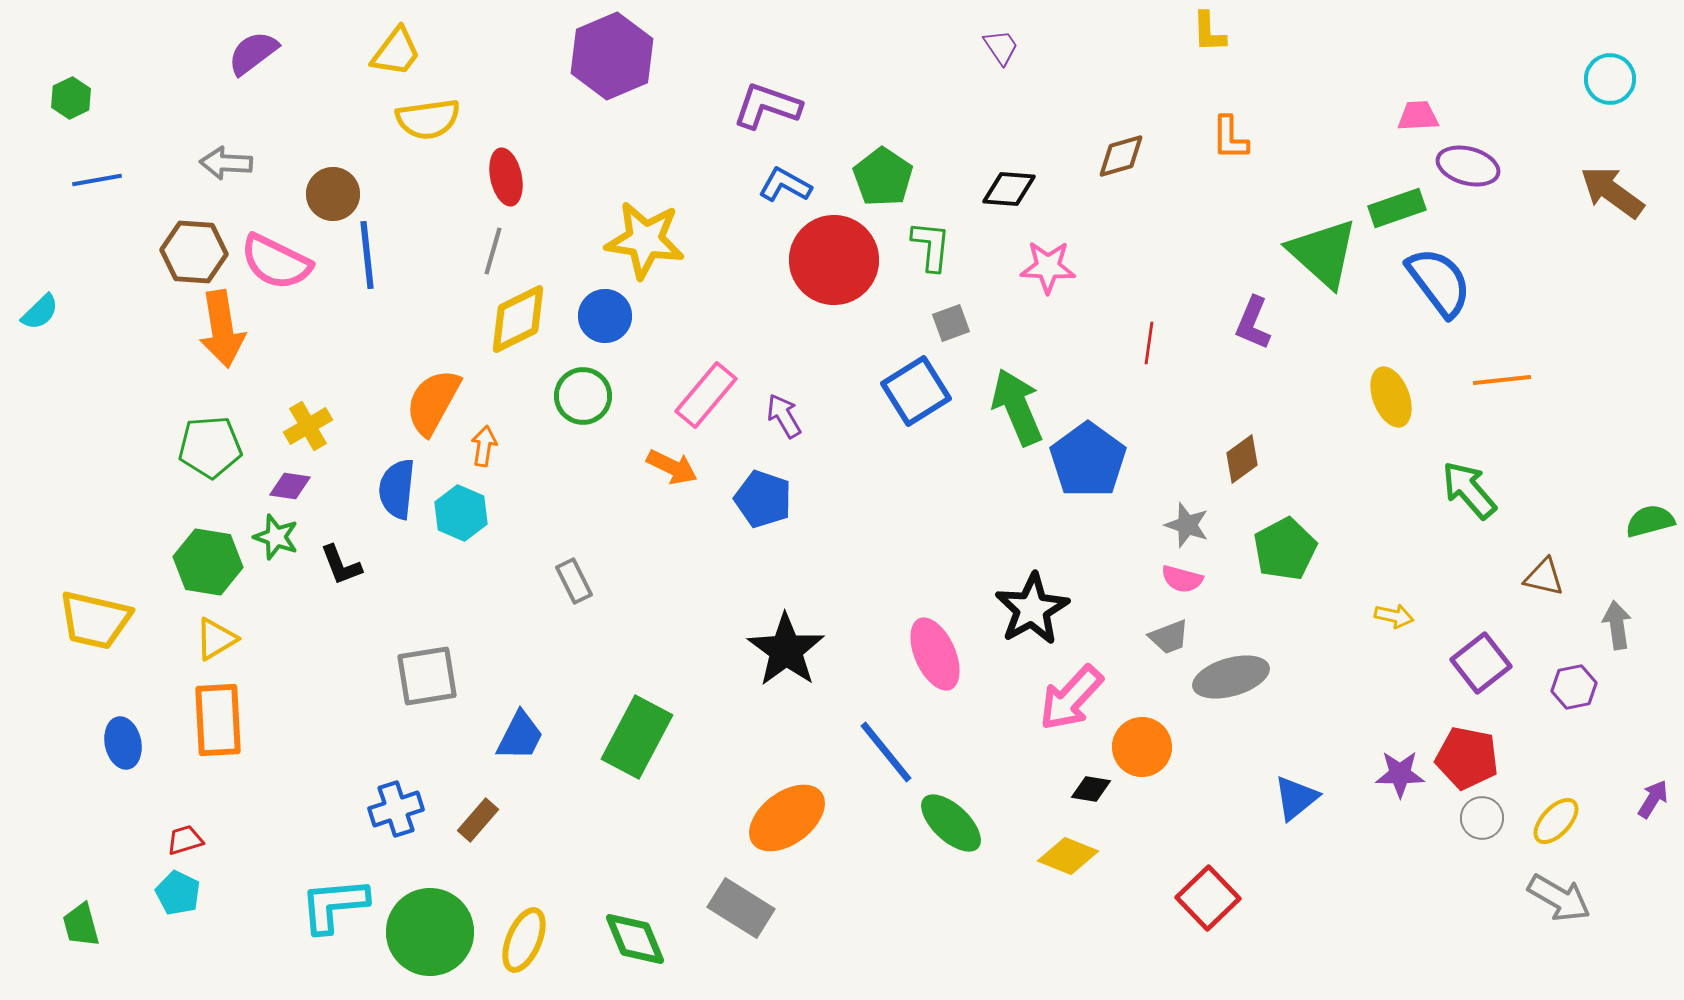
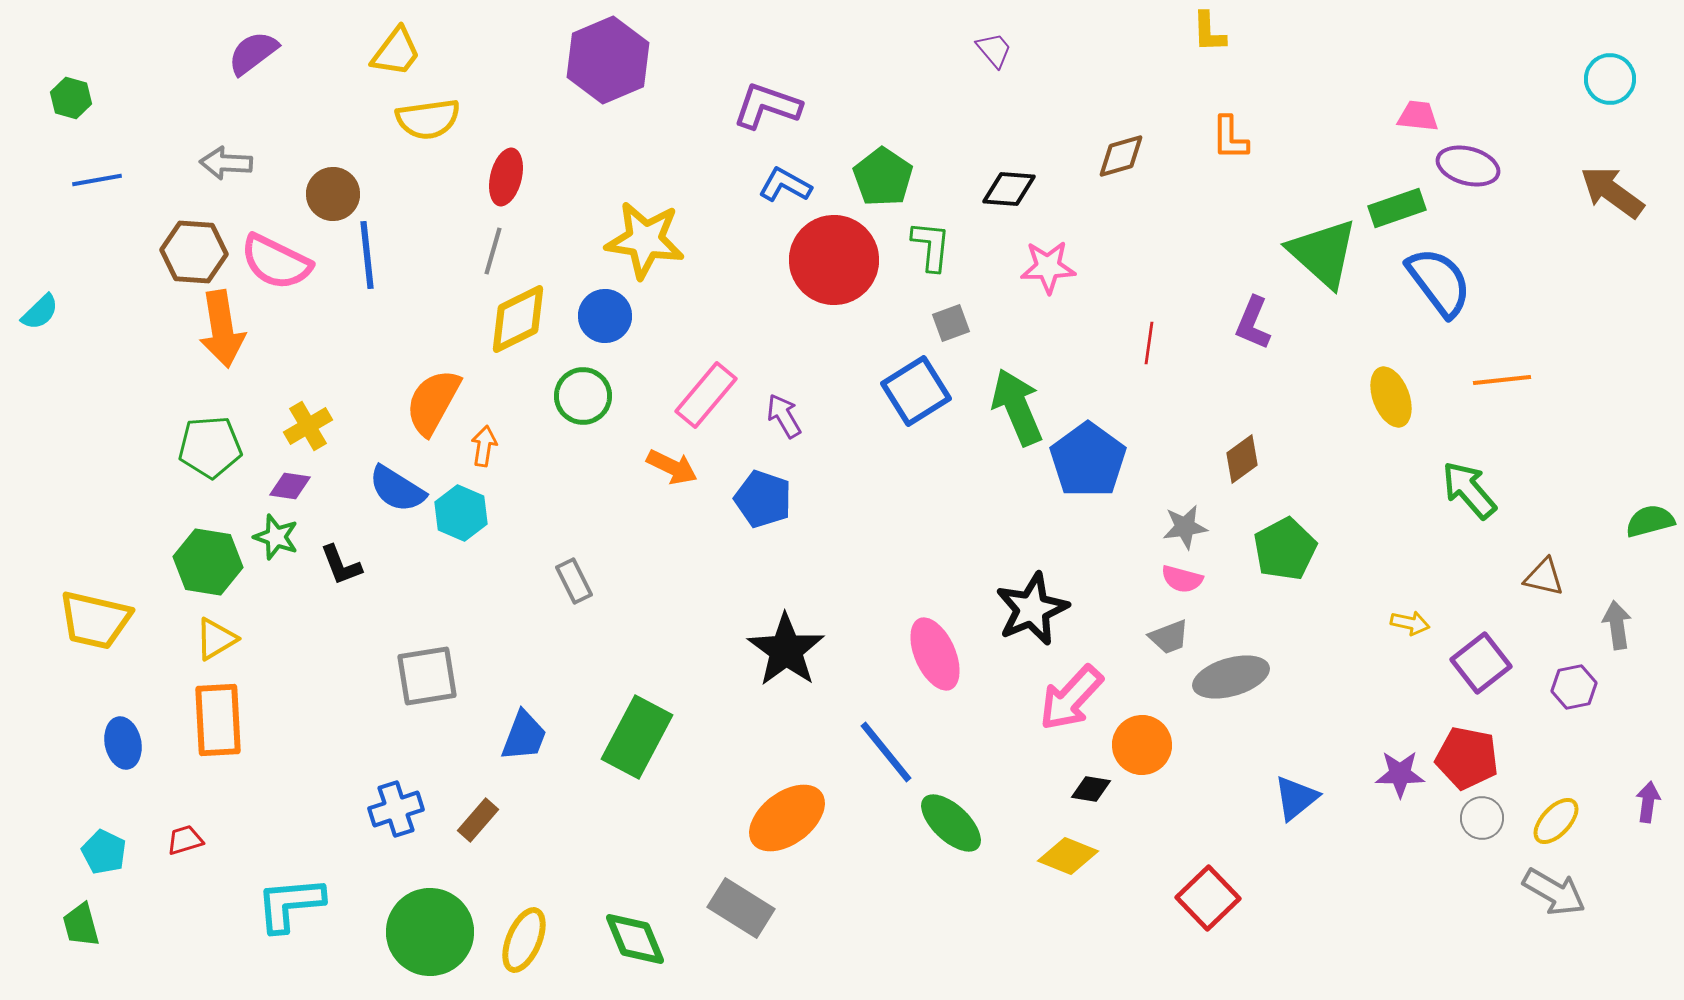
purple trapezoid at (1001, 47): moved 7 px left, 3 px down; rotated 6 degrees counterclockwise
purple hexagon at (612, 56): moved 4 px left, 4 px down
green hexagon at (71, 98): rotated 18 degrees counterclockwise
pink trapezoid at (1418, 116): rotated 9 degrees clockwise
red ellipse at (506, 177): rotated 26 degrees clockwise
pink star at (1048, 267): rotated 4 degrees counterclockwise
blue semicircle at (397, 489): rotated 64 degrees counterclockwise
gray star at (1187, 525): moved 2 px left, 2 px down; rotated 27 degrees counterclockwise
black star at (1032, 609): rotated 6 degrees clockwise
yellow arrow at (1394, 616): moved 16 px right, 7 px down
blue trapezoid at (520, 736): moved 4 px right; rotated 6 degrees counterclockwise
orange circle at (1142, 747): moved 2 px up
purple arrow at (1653, 799): moved 5 px left, 3 px down; rotated 24 degrees counterclockwise
cyan pentagon at (178, 893): moved 74 px left, 41 px up
gray arrow at (1559, 898): moved 5 px left, 6 px up
cyan L-shape at (334, 905): moved 44 px left, 1 px up
